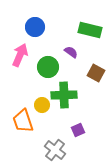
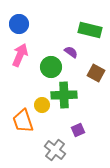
blue circle: moved 16 px left, 3 px up
green circle: moved 3 px right
